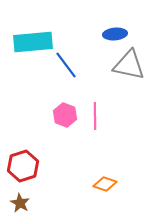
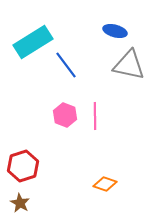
blue ellipse: moved 3 px up; rotated 20 degrees clockwise
cyan rectangle: rotated 27 degrees counterclockwise
